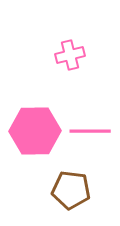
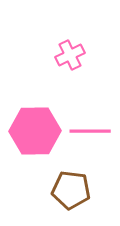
pink cross: rotated 12 degrees counterclockwise
